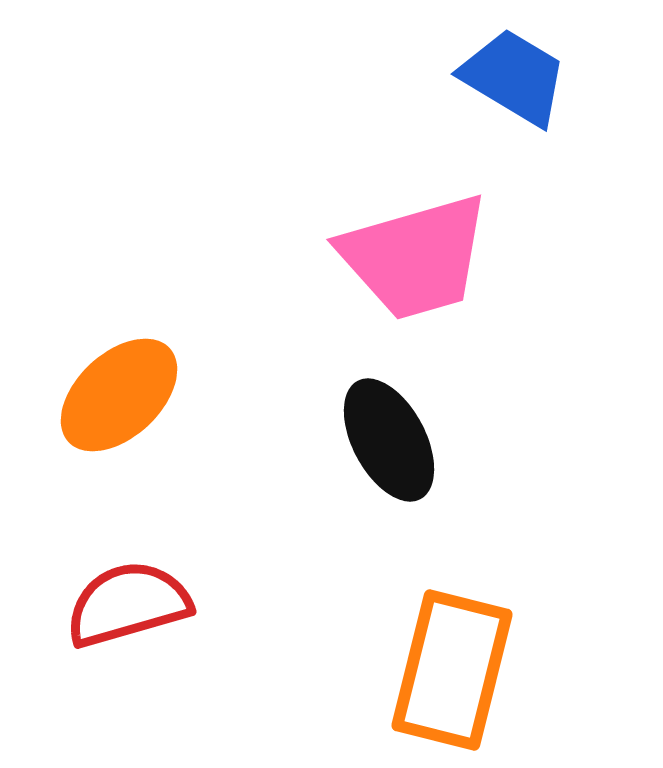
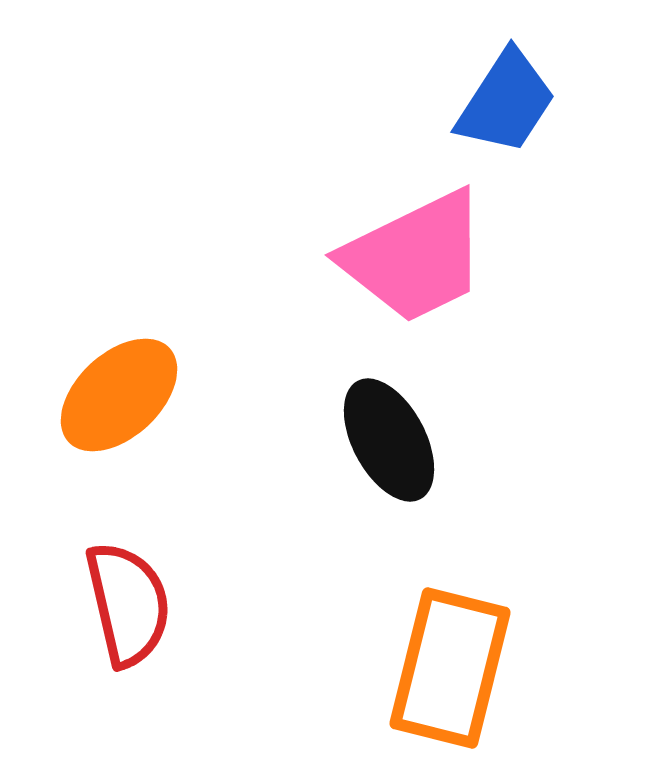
blue trapezoid: moved 8 px left, 25 px down; rotated 92 degrees clockwise
pink trapezoid: rotated 10 degrees counterclockwise
red semicircle: rotated 93 degrees clockwise
orange rectangle: moved 2 px left, 2 px up
